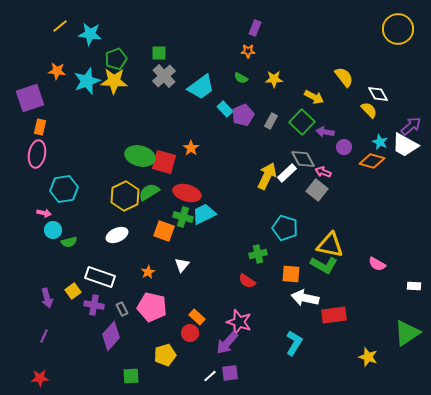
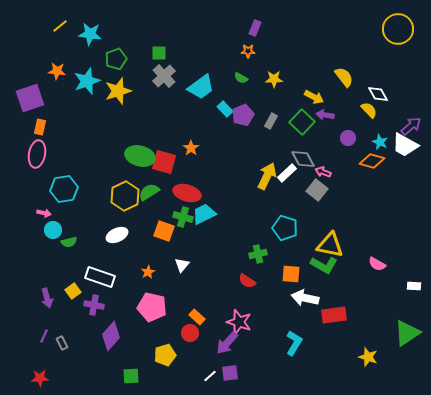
yellow star at (114, 81): moved 4 px right, 10 px down; rotated 20 degrees counterclockwise
purple arrow at (325, 132): moved 17 px up
purple circle at (344, 147): moved 4 px right, 9 px up
gray rectangle at (122, 309): moved 60 px left, 34 px down
